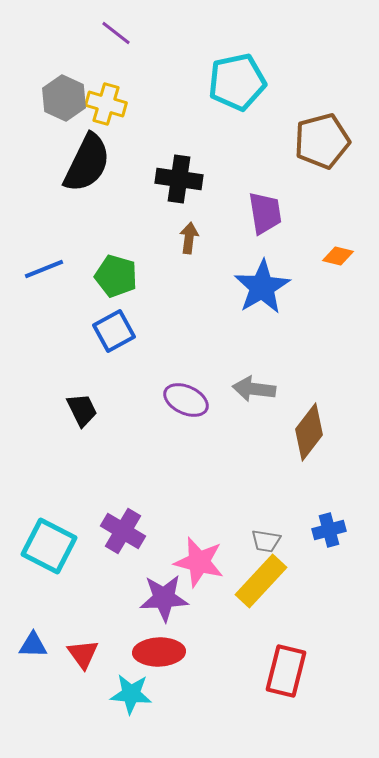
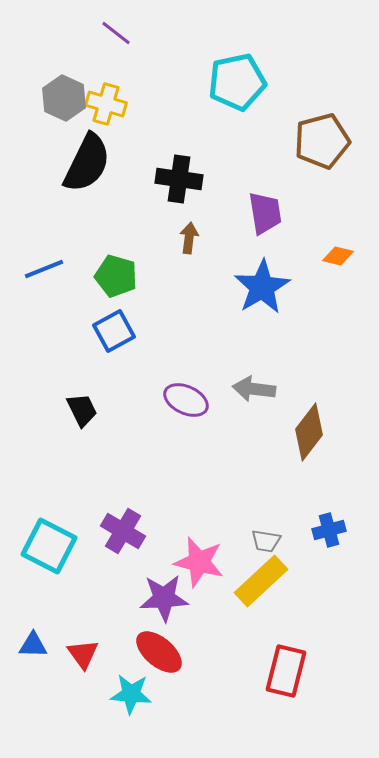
yellow rectangle: rotated 4 degrees clockwise
red ellipse: rotated 42 degrees clockwise
